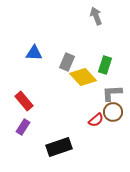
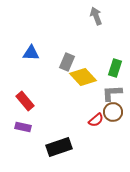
blue triangle: moved 3 px left
green rectangle: moved 10 px right, 3 px down
red rectangle: moved 1 px right
purple rectangle: rotated 70 degrees clockwise
